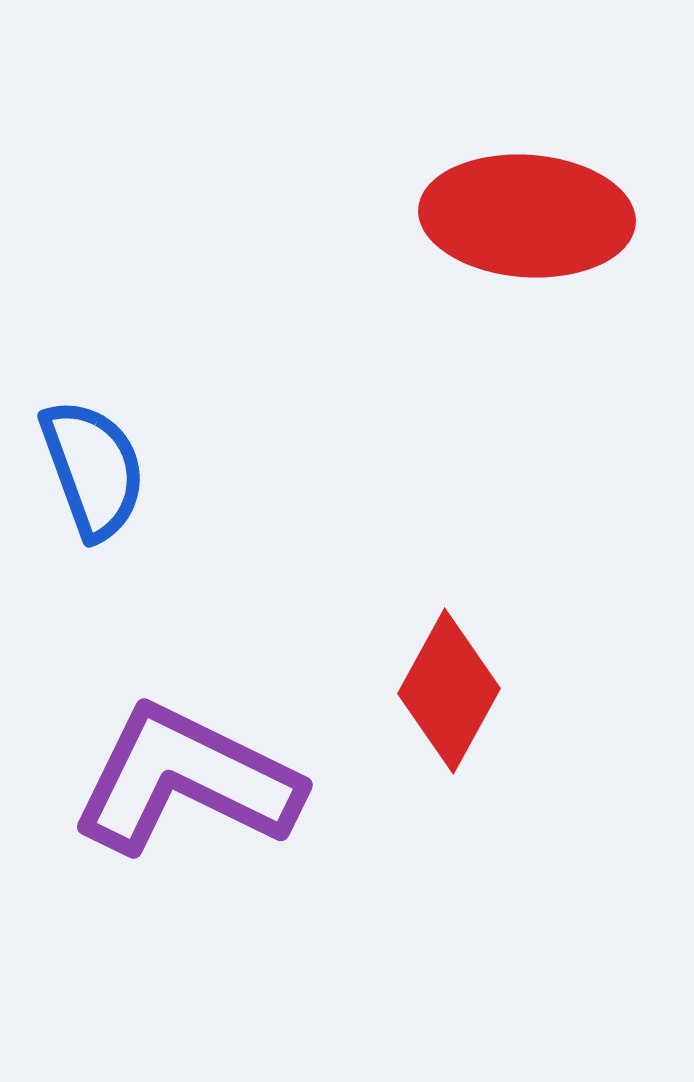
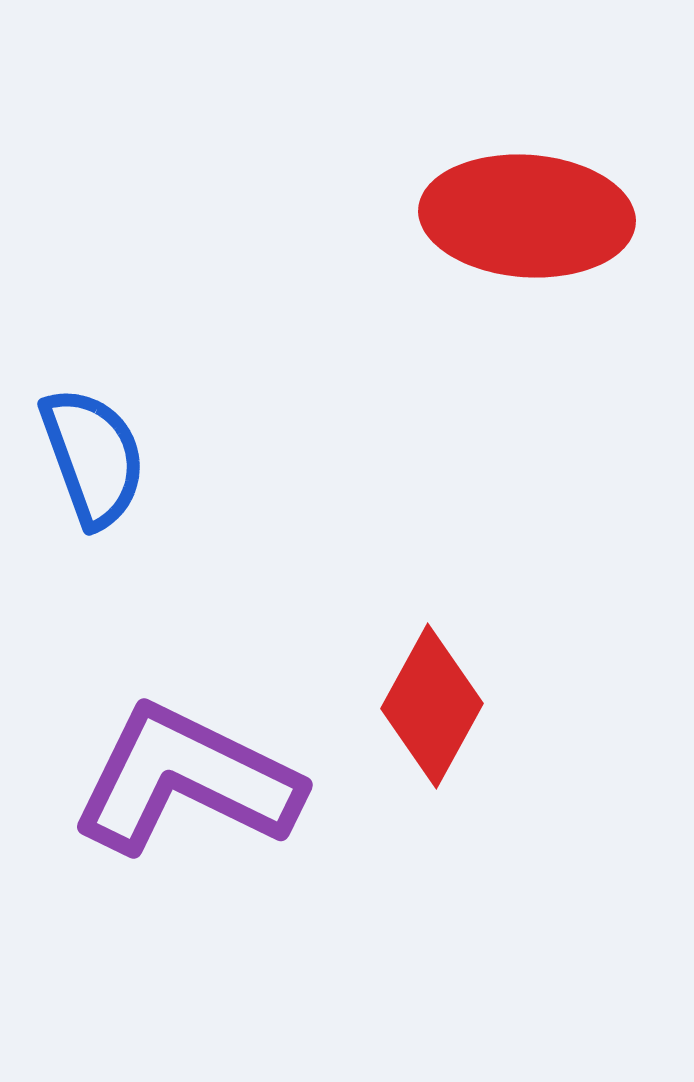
blue semicircle: moved 12 px up
red diamond: moved 17 px left, 15 px down
